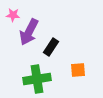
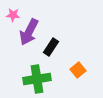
orange square: rotated 35 degrees counterclockwise
